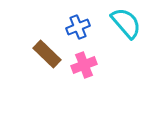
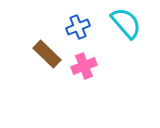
pink cross: moved 1 px down
